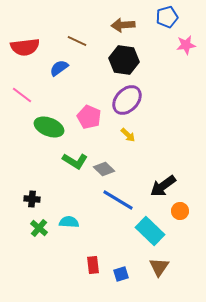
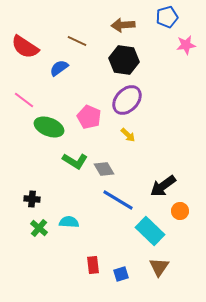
red semicircle: rotated 40 degrees clockwise
pink line: moved 2 px right, 5 px down
gray diamond: rotated 15 degrees clockwise
